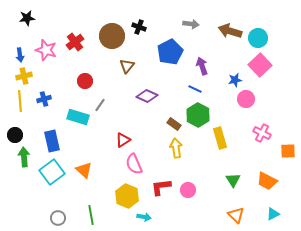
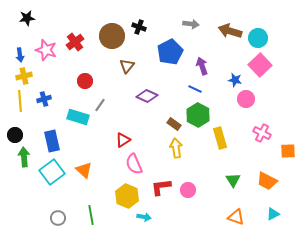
blue star at (235, 80): rotated 24 degrees clockwise
orange triangle at (236, 215): moved 2 px down; rotated 24 degrees counterclockwise
